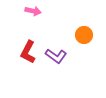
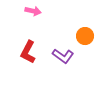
orange circle: moved 1 px right, 1 px down
purple L-shape: moved 7 px right
